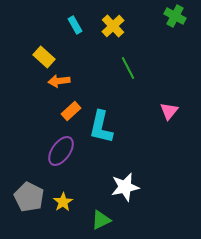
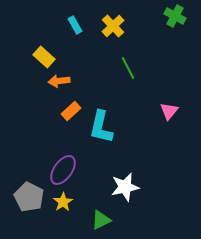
purple ellipse: moved 2 px right, 19 px down
